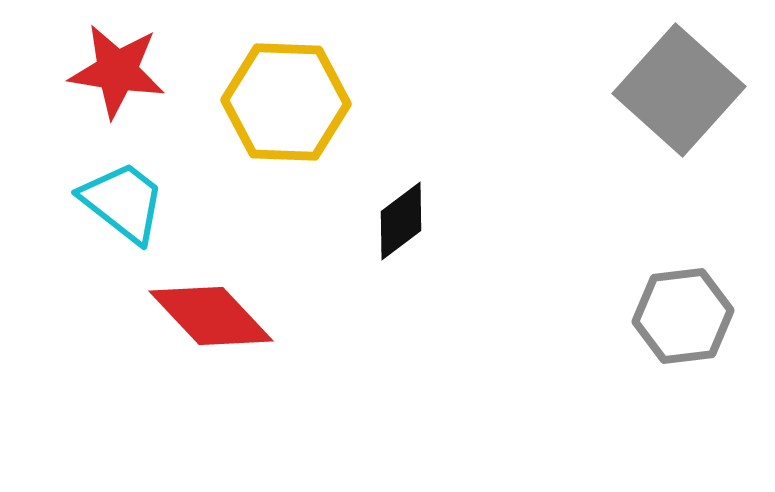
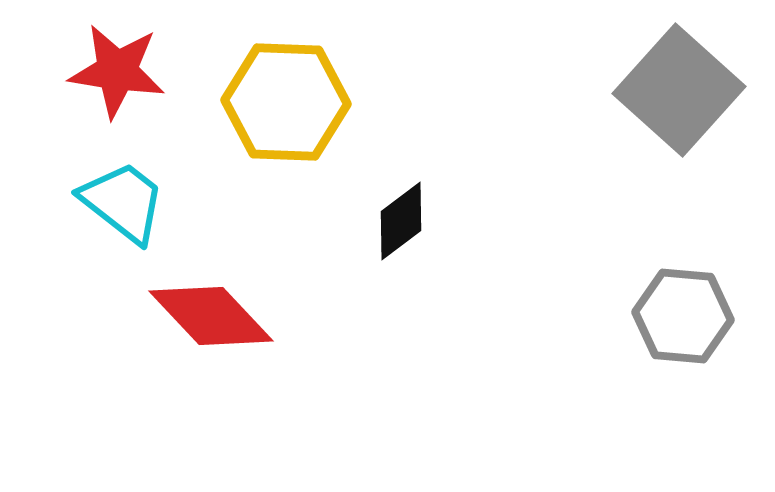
gray hexagon: rotated 12 degrees clockwise
